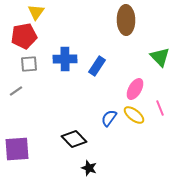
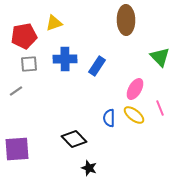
yellow triangle: moved 18 px right, 11 px down; rotated 36 degrees clockwise
blue semicircle: rotated 36 degrees counterclockwise
